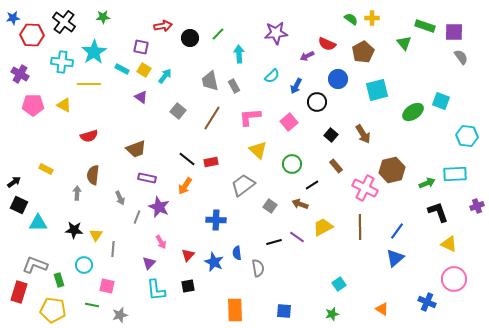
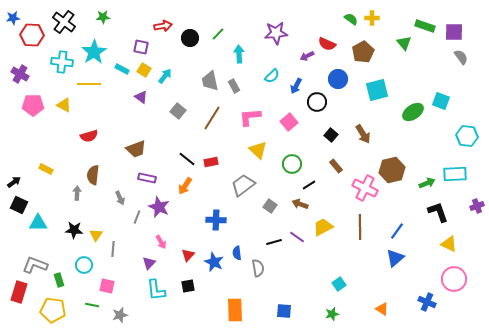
black line at (312, 185): moved 3 px left
